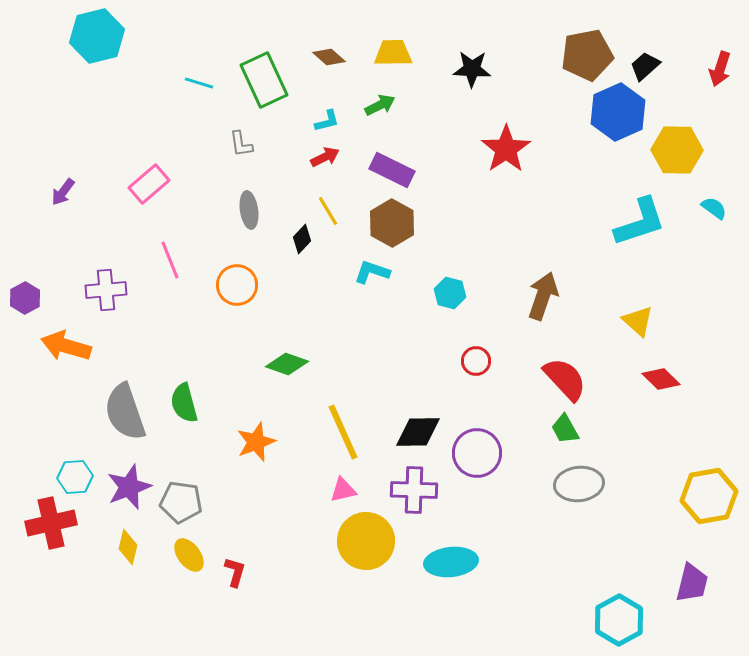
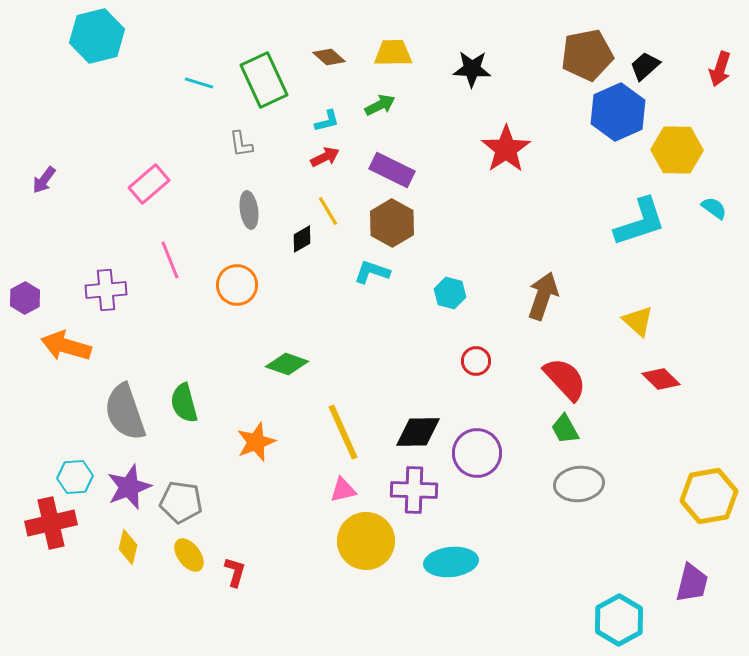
purple arrow at (63, 192): moved 19 px left, 12 px up
black diamond at (302, 239): rotated 16 degrees clockwise
